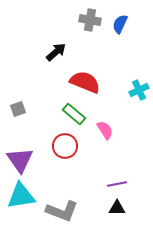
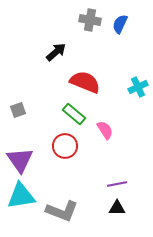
cyan cross: moved 1 px left, 3 px up
gray square: moved 1 px down
